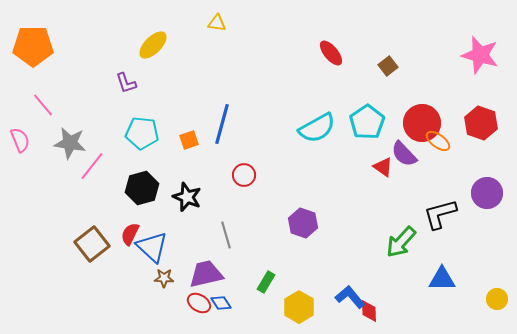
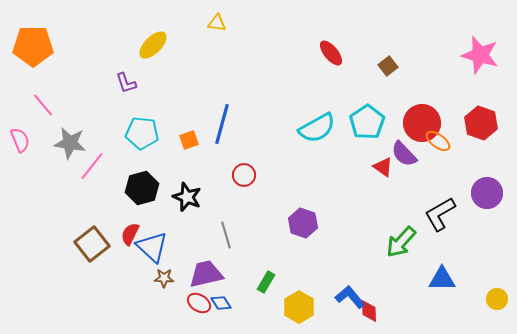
black L-shape at (440, 214): rotated 15 degrees counterclockwise
